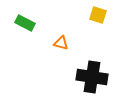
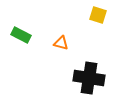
green rectangle: moved 4 px left, 12 px down
black cross: moved 3 px left, 1 px down
